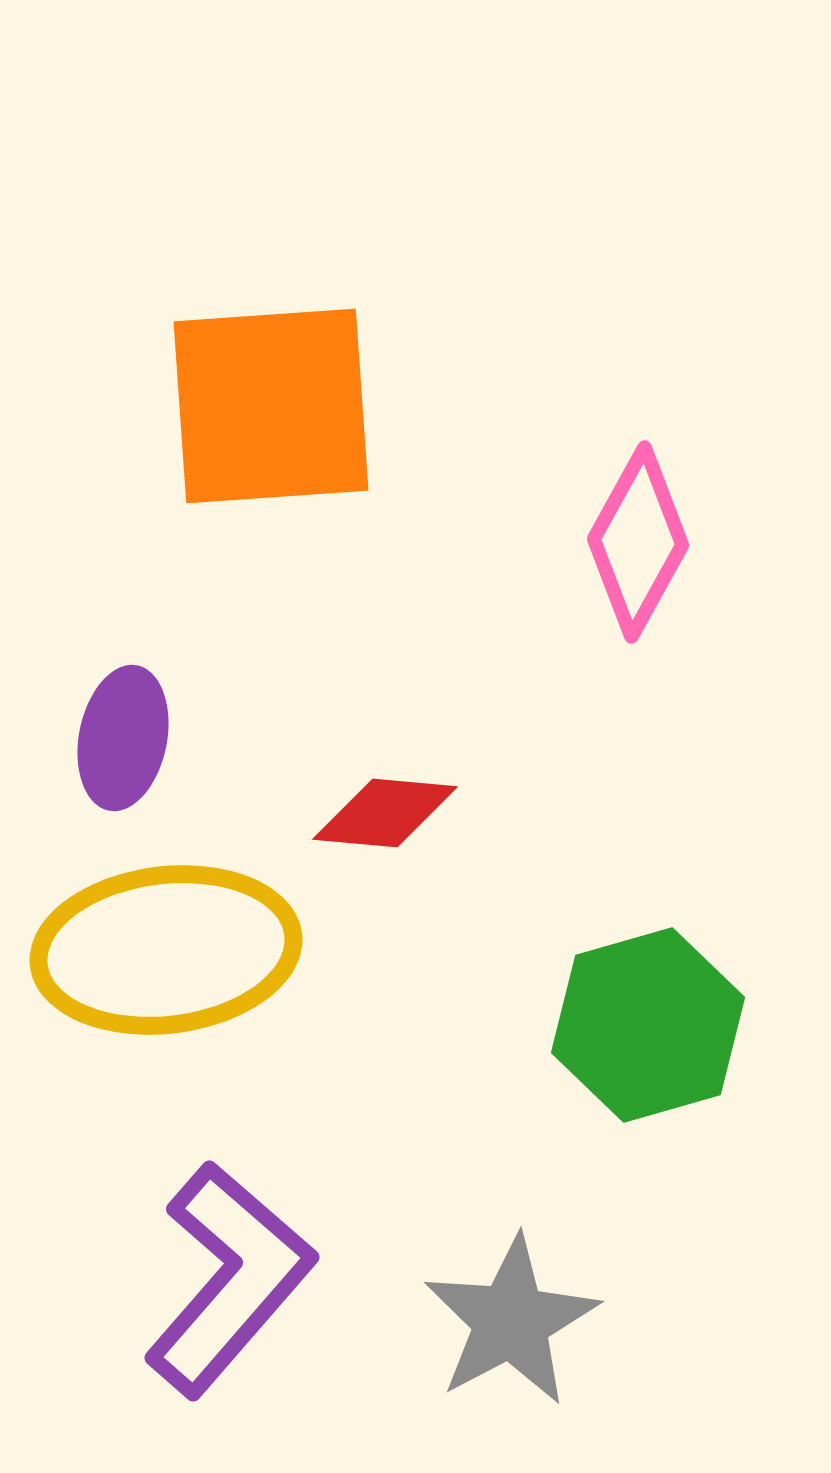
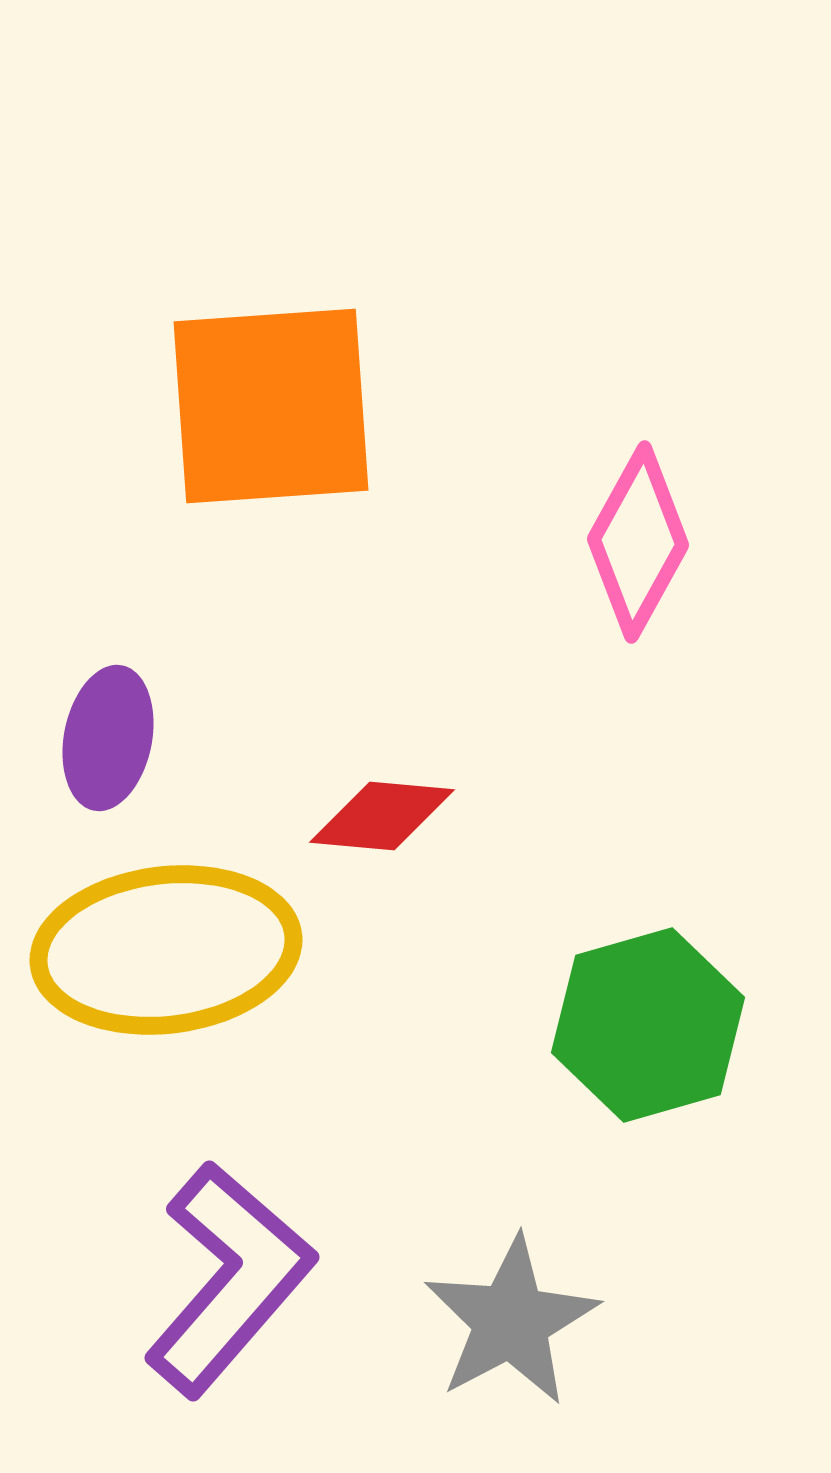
purple ellipse: moved 15 px left
red diamond: moved 3 px left, 3 px down
